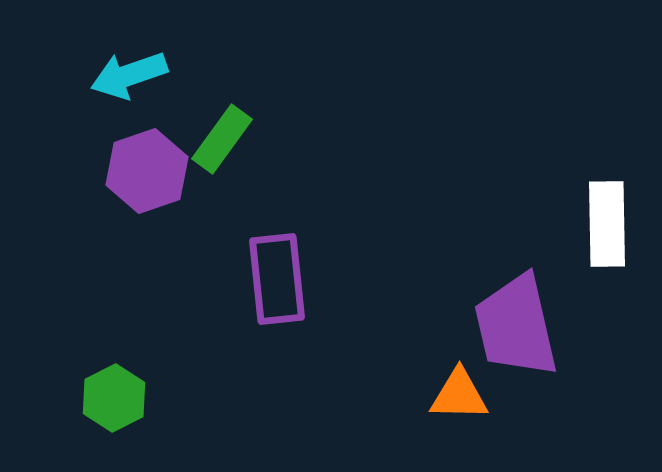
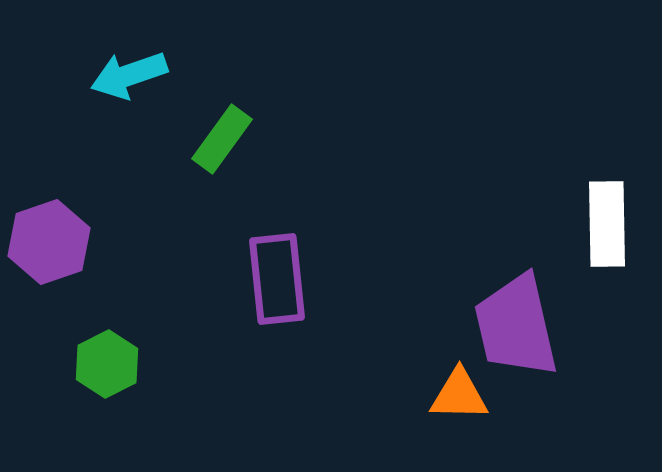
purple hexagon: moved 98 px left, 71 px down
green hexagon: moved 7 px left, 34 px up
